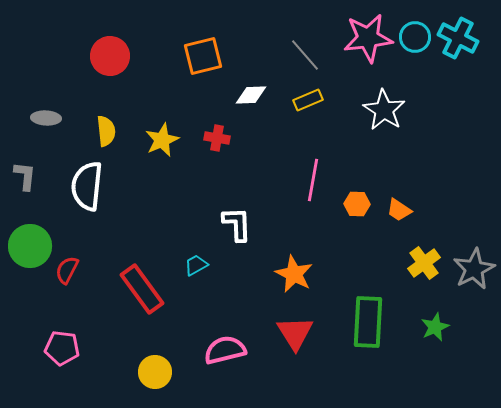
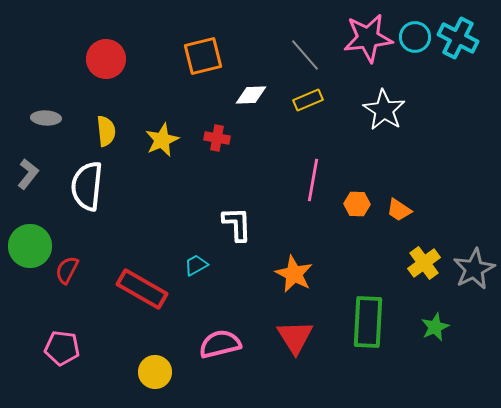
red circle: moved 4 px left, 3 px down
gray L-shape: moved 3 px right, 2 px up; rotated 32 degrees clockwise
red rectangle: rotated 24 degrees counterclockwise
red triangle: moved 4 px down
pink semicircle: moved 5 px left, 6 px up
